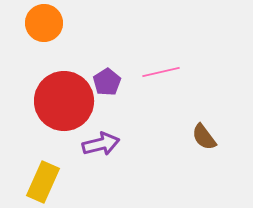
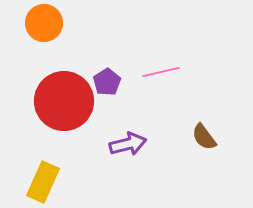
purple arrow: moved 27 px right
